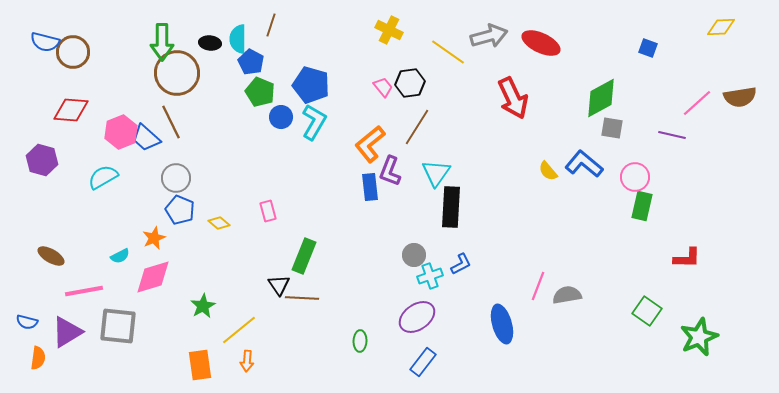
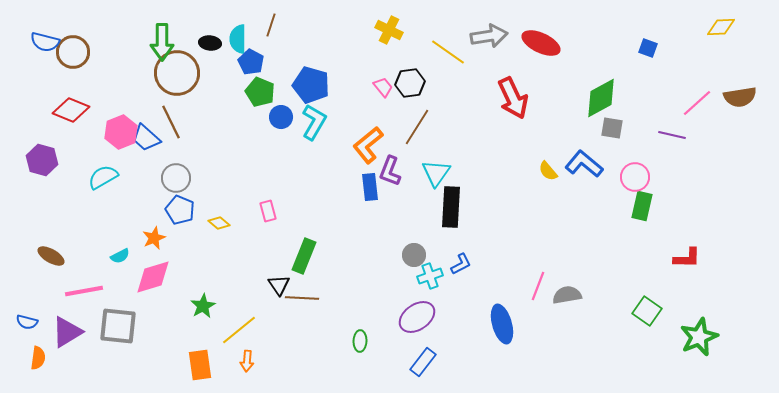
gray arrow at (489, 36): rotated 6 degrees clockwise
red diamond at (71, 110): rotated 18 degrees clockwise
orange L-shape at (370, 144): moved 2 px left, 1 px down
